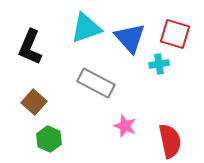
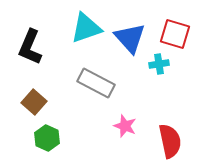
green hexagon: moved 2 px left, 1 px up
